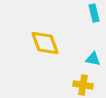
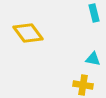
yellow diamond: moved 17 px left, 10 px up; rotated 16 degrees counterclockwise
